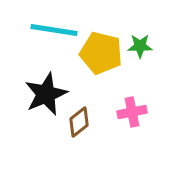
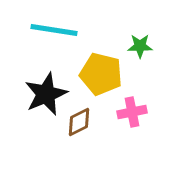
yellow pentagon: moved 21 px down
brown diamond: rotated 12 degrees clockwise
